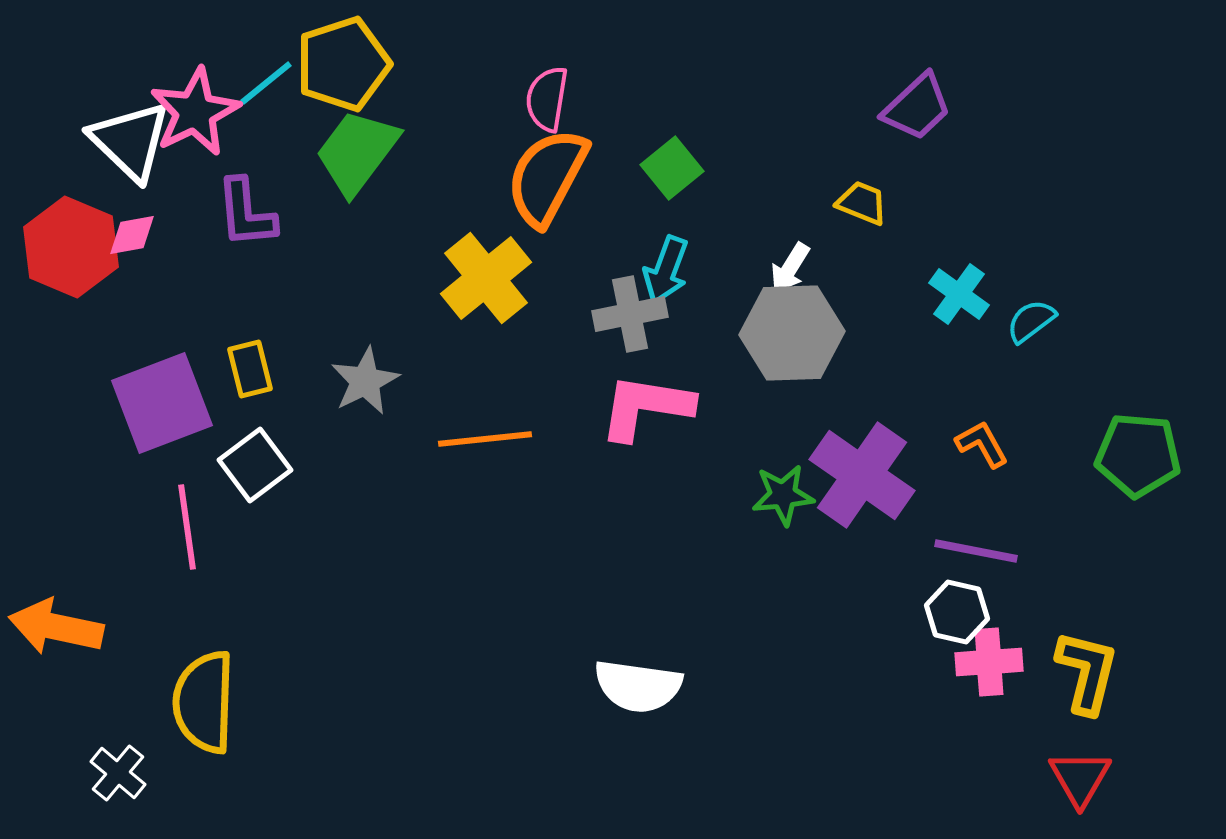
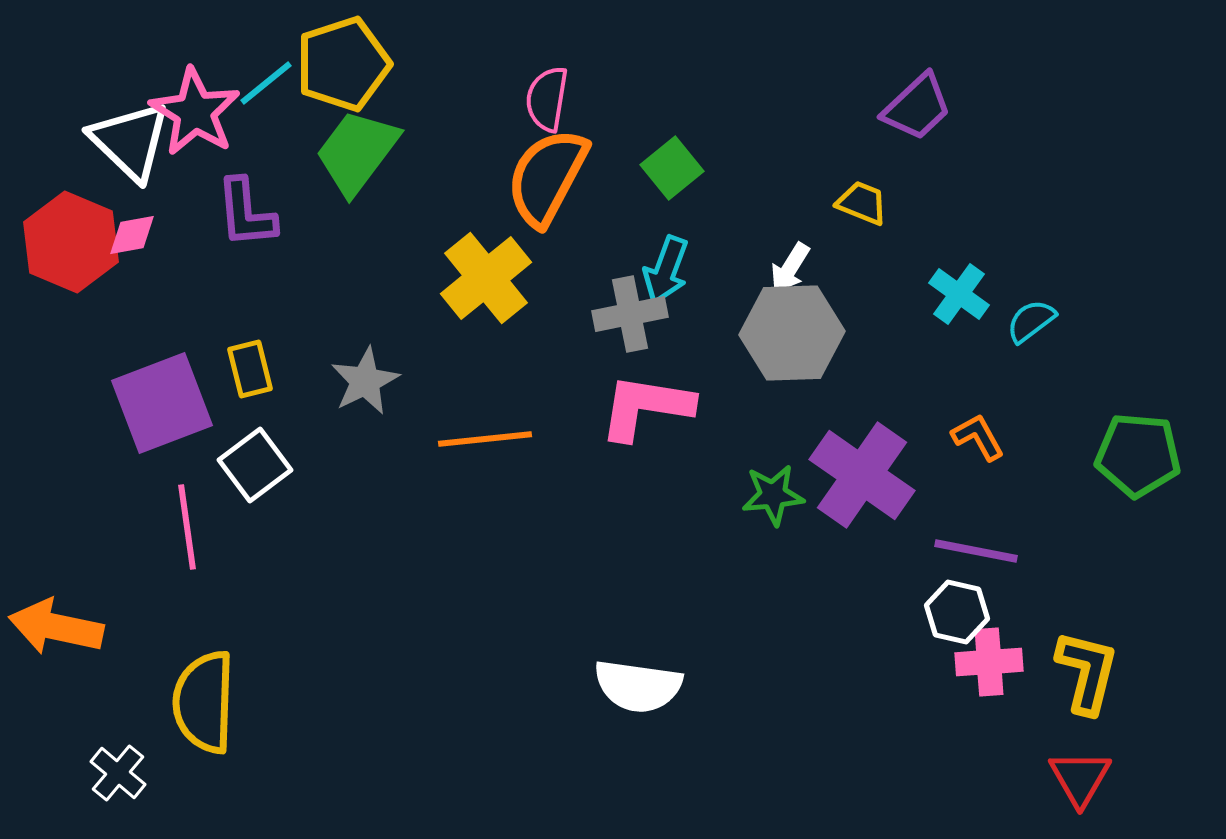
pink star: rotated 14 degrees counterclockwise
red hexagon: moved 5 px up
orange L-shape: moved 4 px left, 7 px up
green star: moved 10 px left
